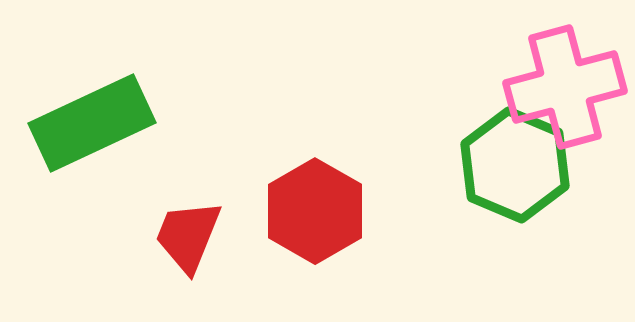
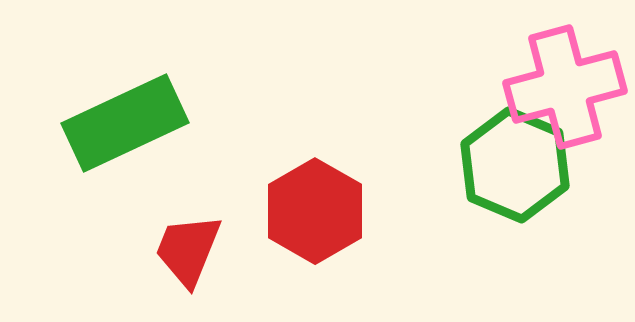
green rectangle: moved 33 px right
red trapezoid: moved 14 px down
